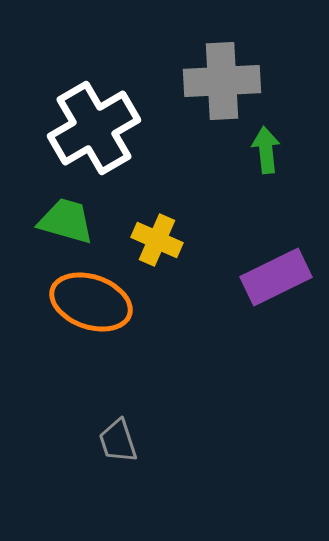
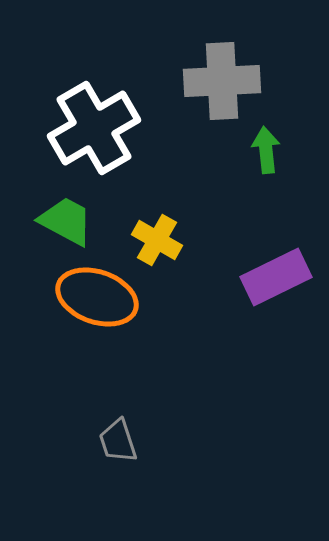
green trapezoid: rotated 12 degrees clockwise
yellow cross: rotated 6 degrees clockwise
orange ellipse: moved 6 px right, 5 px up
